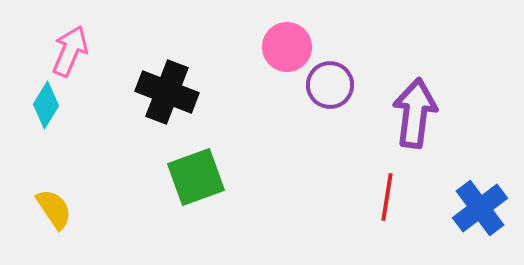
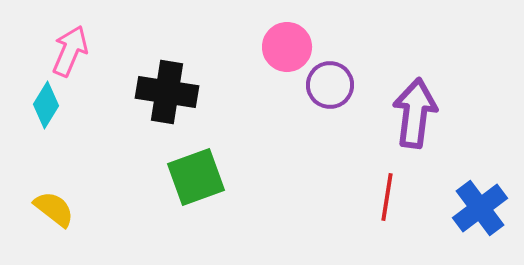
black cross: rotated 12 degrees counterclockwise
yellow semicircle: rotated 18 degrees counterclockwise
